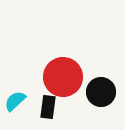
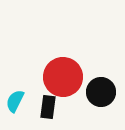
cyan semicircle: rotated 20 degrees counterclockwise
